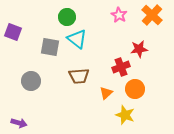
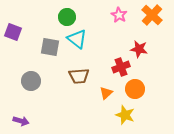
red star: rotated 18 degrees clockwise
purple arrow: moved 2 px right, 2 px up
